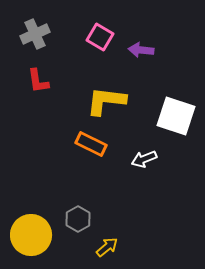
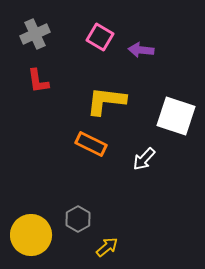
white arrow: rotated 25 degrees counterclockwise
